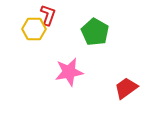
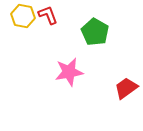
red L-shape: rotated 40 degrees counterclockwise
yellow hexagon: moved 11 px left, 13 px up; rotated 10 degrees clockwise
